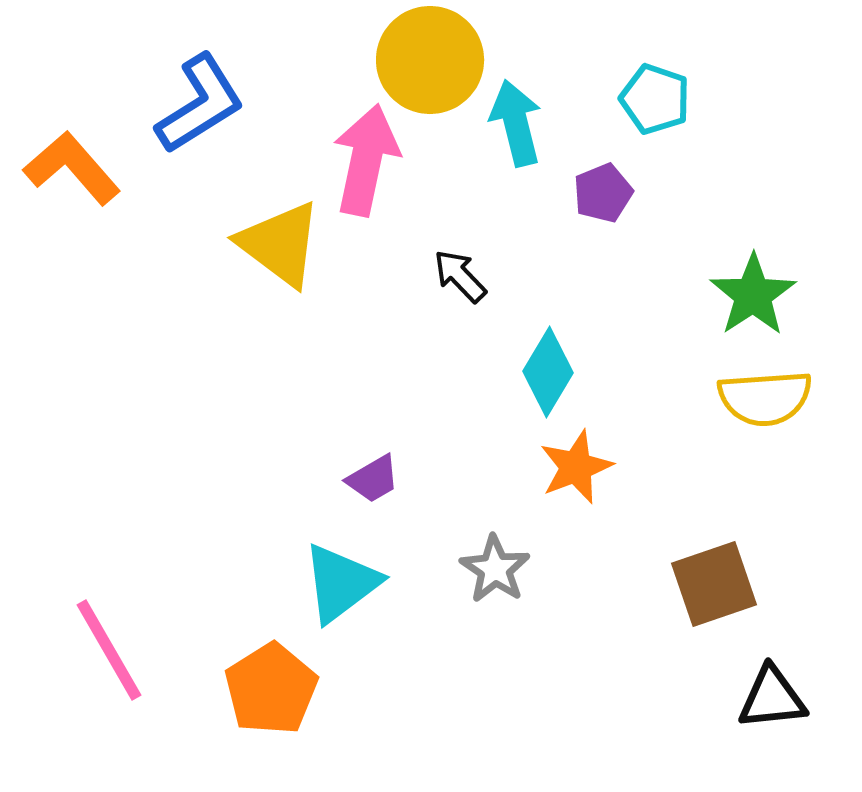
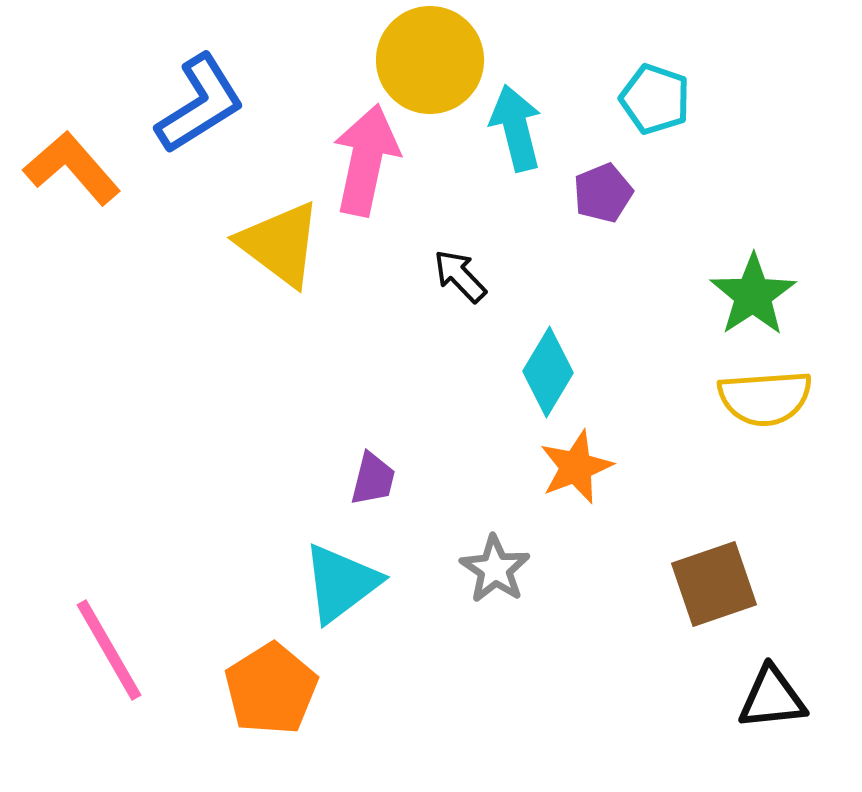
cyan arrow: moved 5 px down
purple trapezoid: rotated 46 degrees counterclockwise
